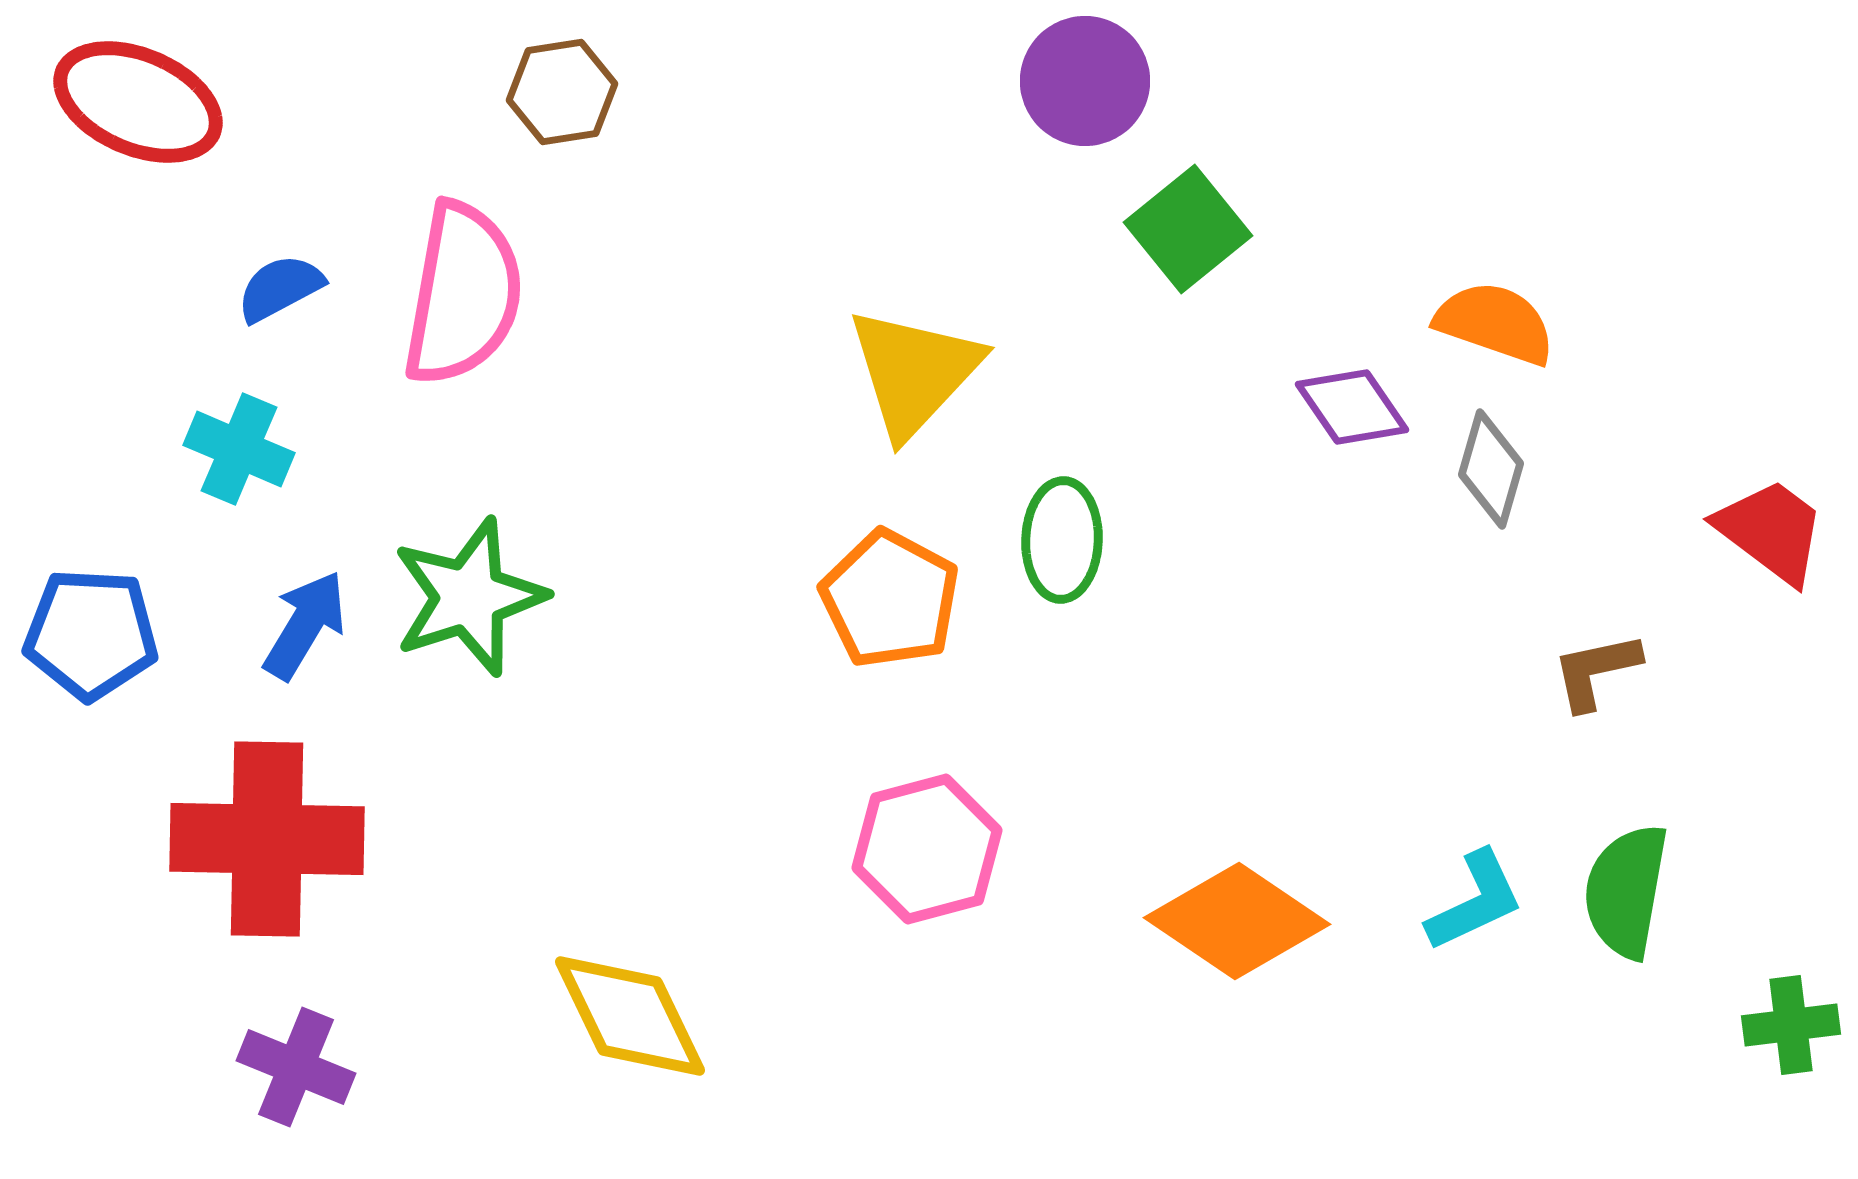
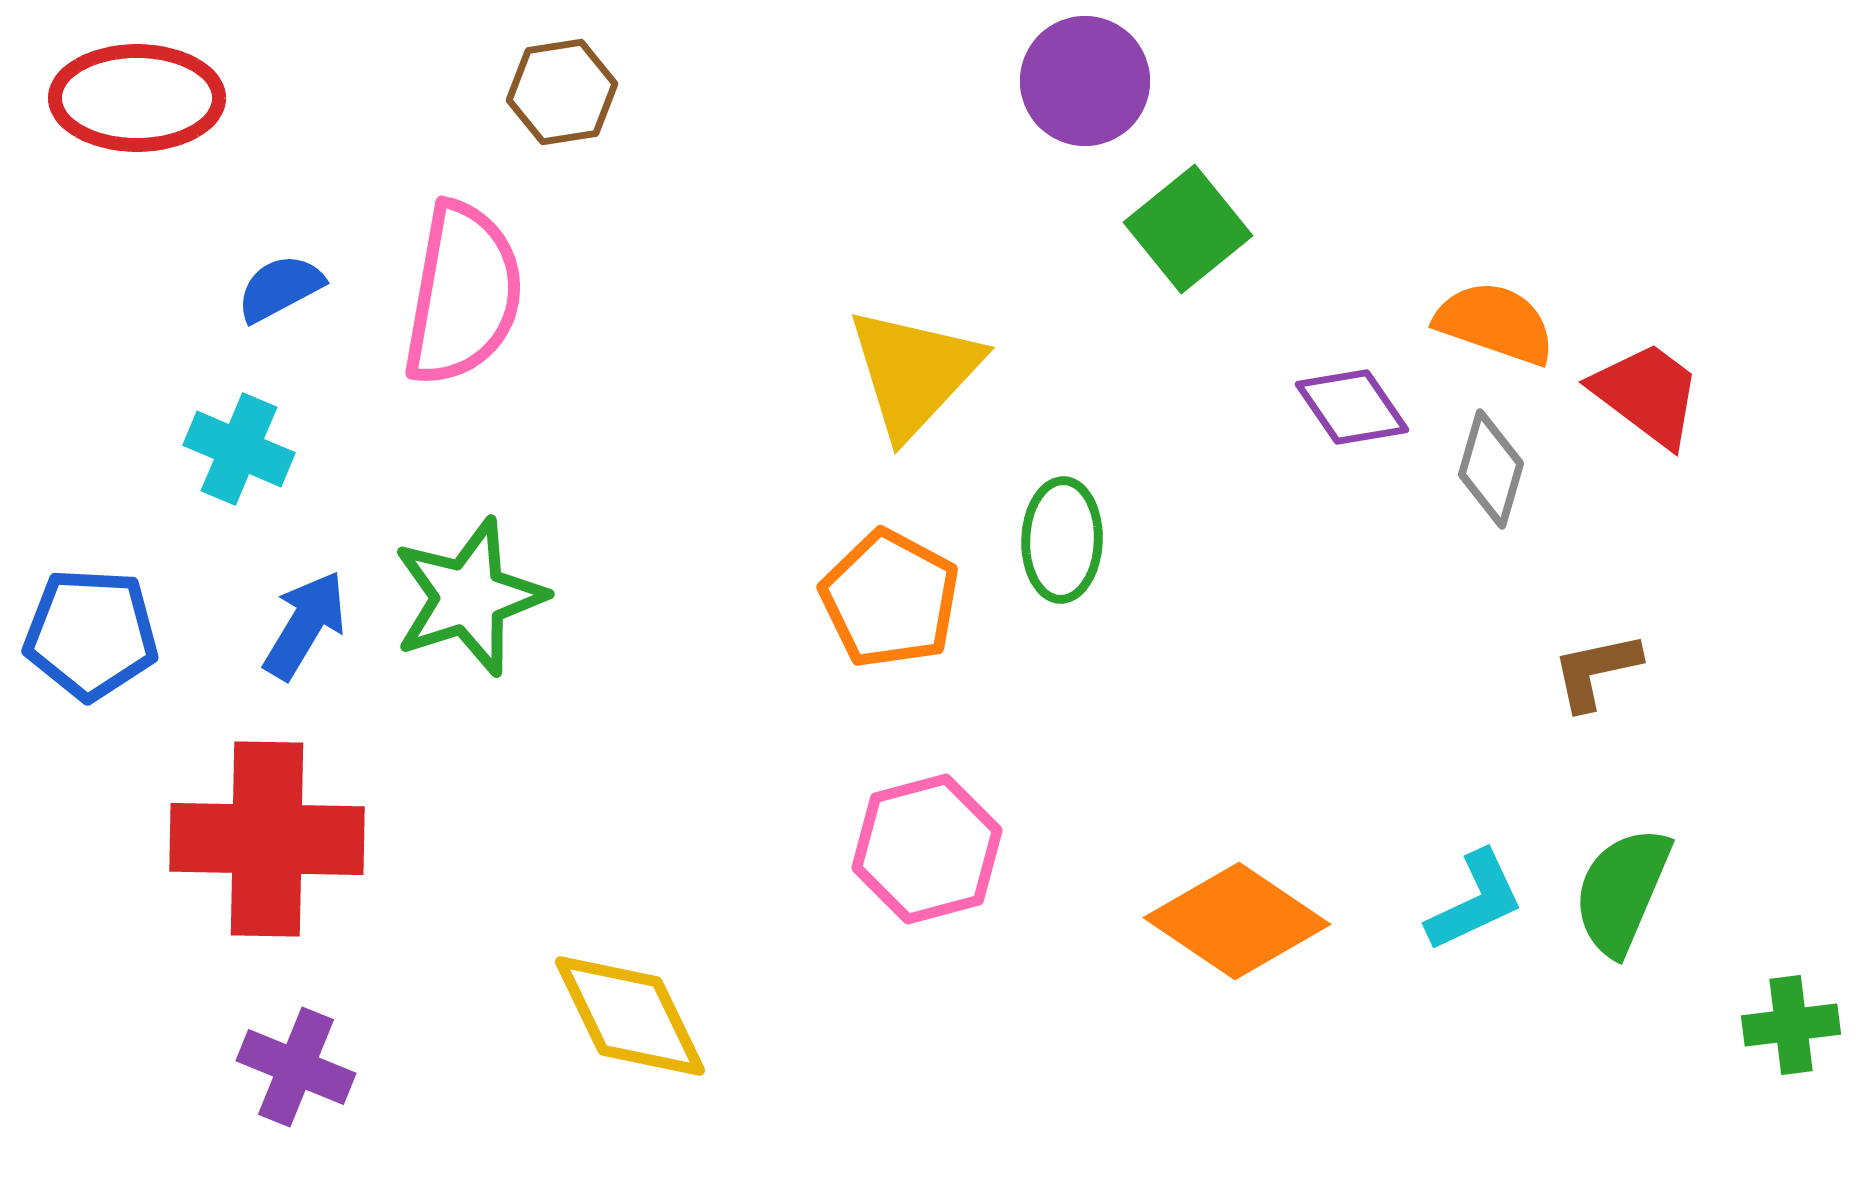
red ellipse: moved 1 px left, 4 px up; rotated 23 degrees counterclockwise
red trapezoid: moved 124 px left, 137 px up
green semicircle: moved 4 px left; rotated 13 degrees clockwise
